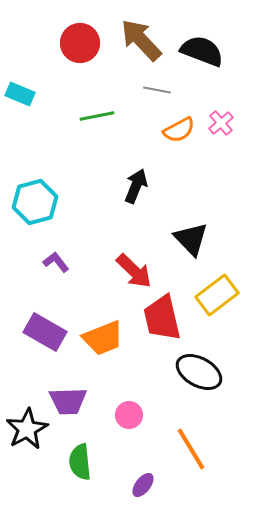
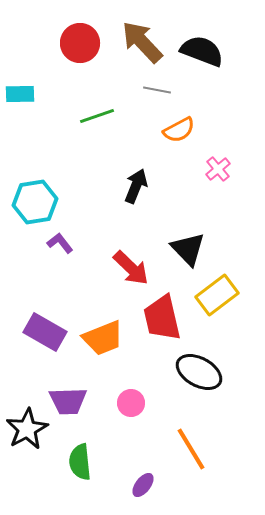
brown arrow: moved 1 px right, 2 px down
cyan rectangle: rotated 24 degrees counterclockwise
green line: rotated 8 degrees counterclockwise
pink cross: moved 3 px left, 46 px down
cyan hexagon: rotated 6 degrees clockwise
black triangle: moved 3 px left, 10 px down
purple L-shape: moved 4 px right, 19 px up
red arrow: moved 3 px left, 3 px up
pink circle: moved 2 px right, 12 px up
